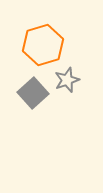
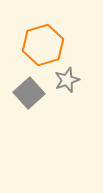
gray square: moved 4 px left
